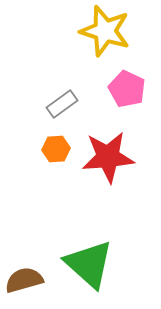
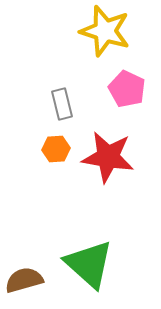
gray rectangle: rotated 68 degrees counterclockwise
red star: rotated 14 degrees clockwise
